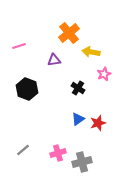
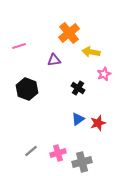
gray line: moved 8 px right, 1 px down
